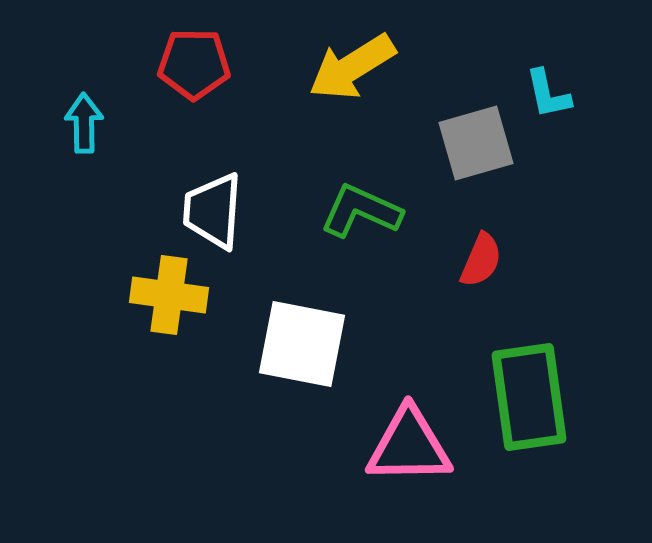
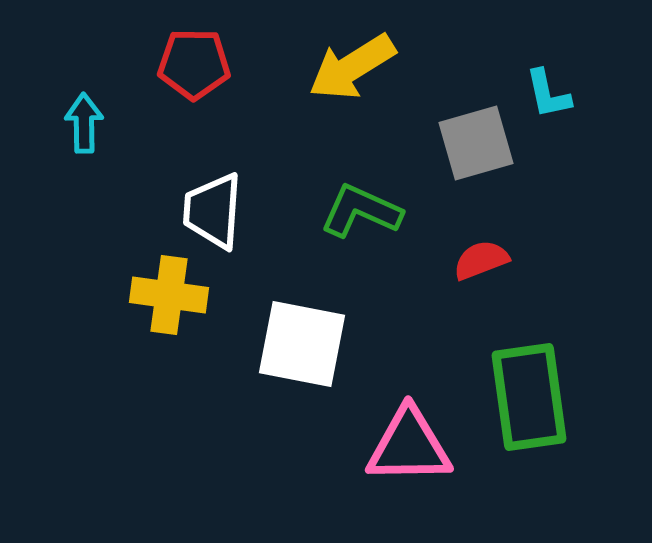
red semicircle: rotated 134 degrees counterclockwise
